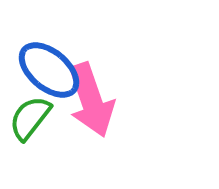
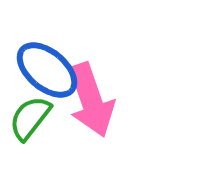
blue ellipse: moved 2 px left
